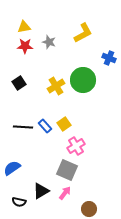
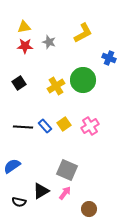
pink cross: moved 14 px right, 20 px up
blue semicircle: moved 2 px up
